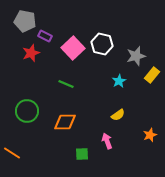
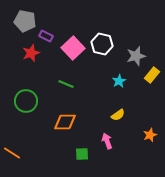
purple rectangle: moved 1 px right
green circle: moved 1 px left, 10 px up
